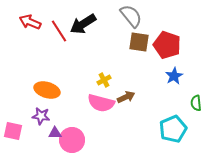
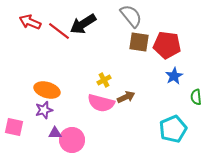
red line: rotated 20 degrees counterclockwise
red pentagon: rotated 12 degrees counterclockwise
green semicircle: moved 6 px up
purple star: moved 3 px right, 6 px up; rotated 24 degrees counterclockwise
pink square: moved 1 px right, 4 px up
